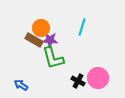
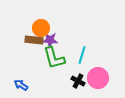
cyan line: moved 28 px down
brown rectangle: rotated 24 degrees counterclockwise
green L-shape: moved 1 px right
